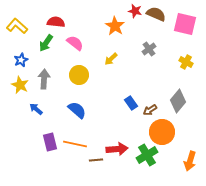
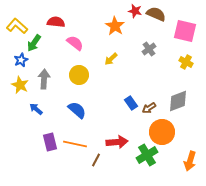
pink square: moved 7 px down
green arrow: moved 12 px left
gray diamond: rotated 30 degrees clockwise
brown arrow: moved 1 px left, 2 px up
red arrow: moved 7 px up
brown line: rotated 56 degrees counterclockwise
